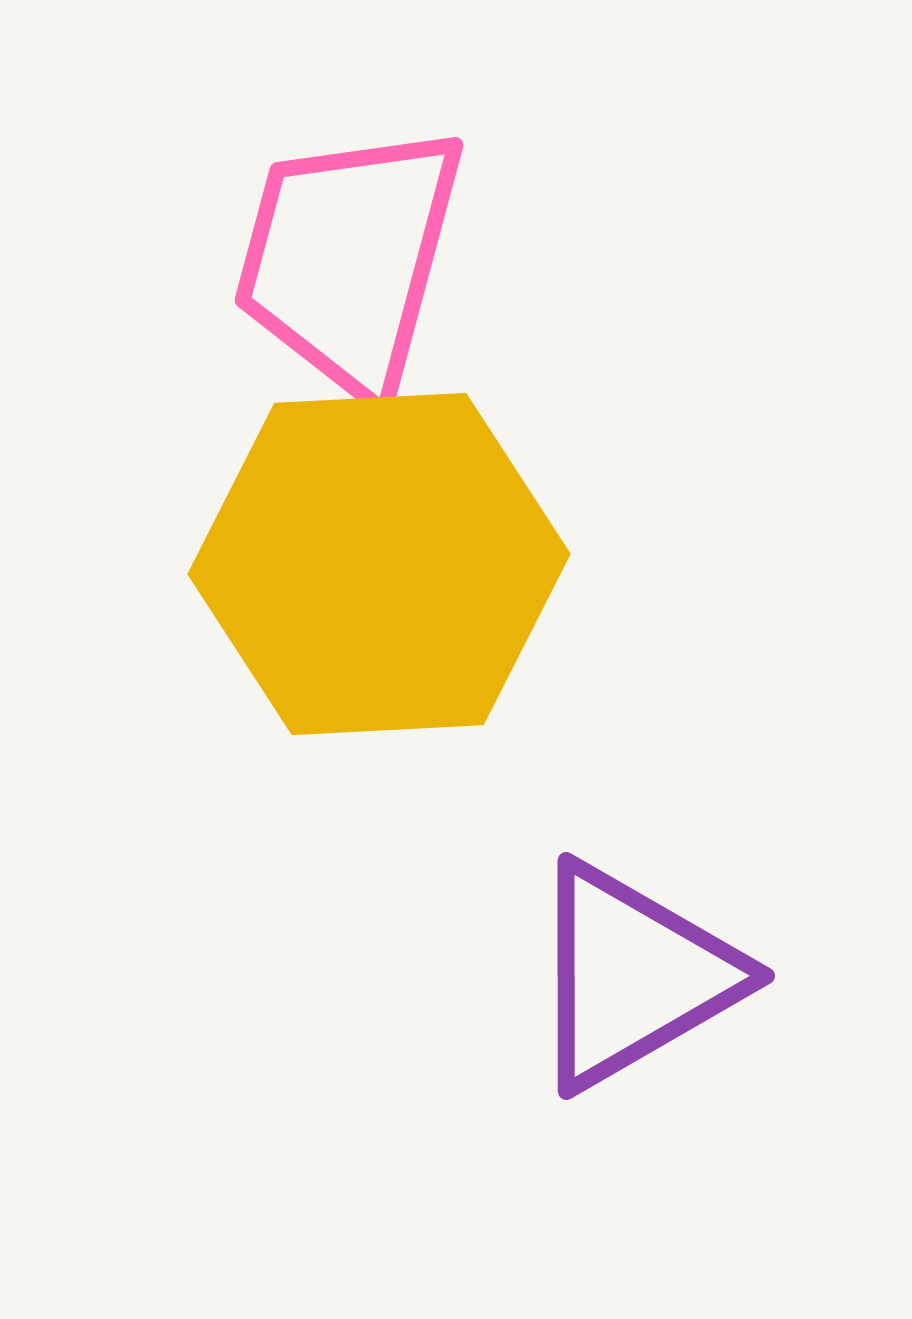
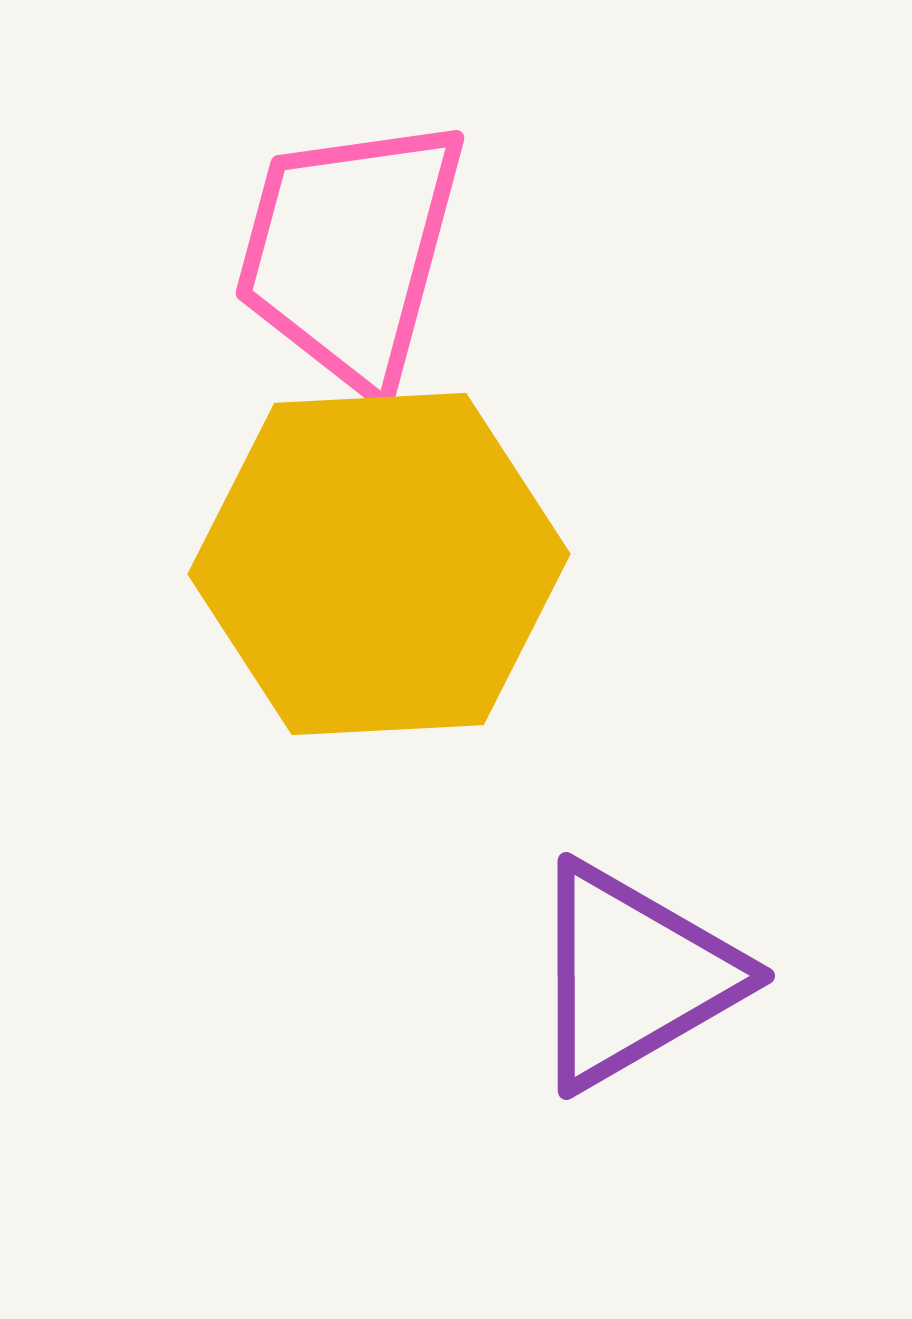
pink trapezoid: moved 1 px right, 7 px up
